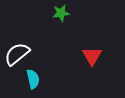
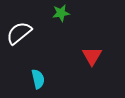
white semicircle: moved 2 px right, 21 px up
cyan semicircle: moved 5 px right
